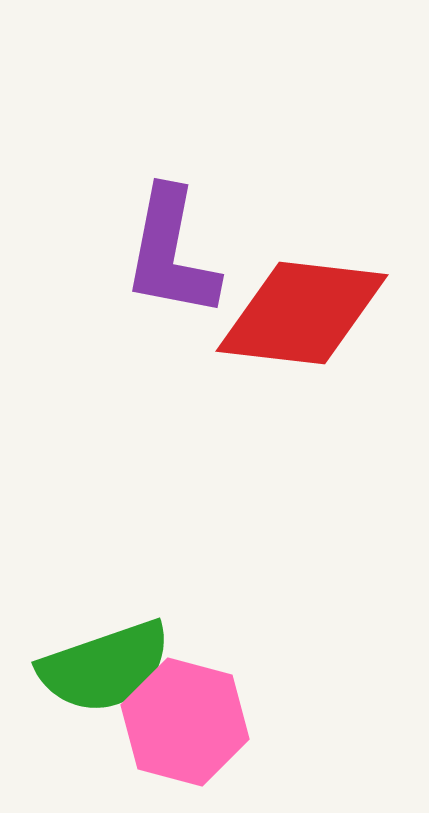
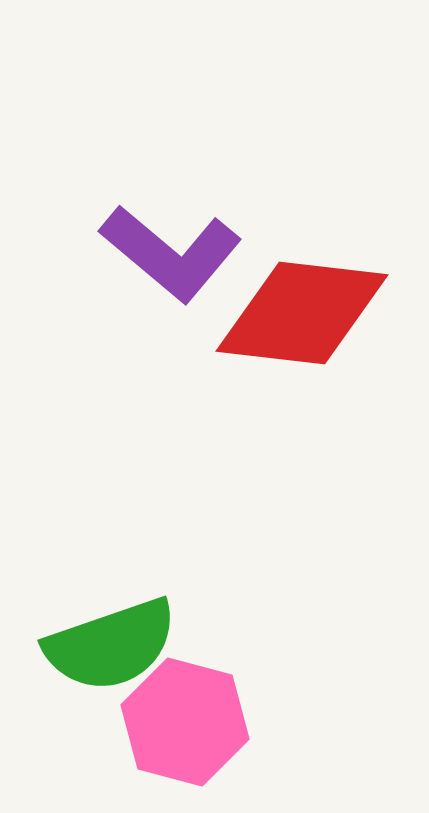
purple L-shape: rotated 61 degrees counterclockwise
green semicircle: moved 6 px right, 22 px up
